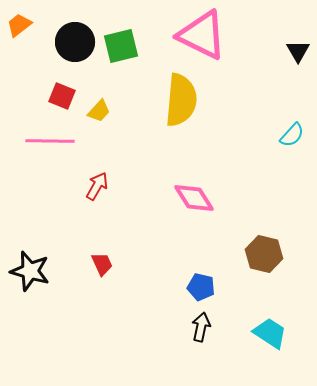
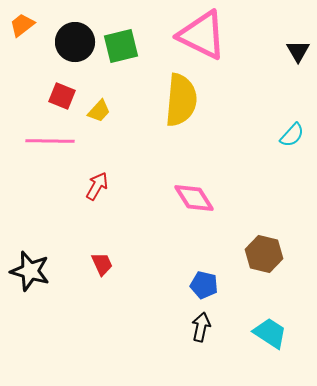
orange trapezoid: moved 3 px right
blue pentagon: moved 3 px right, 2 px up
